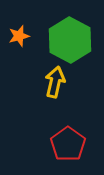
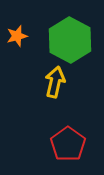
orange star: moved 2 px left
